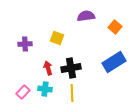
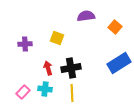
blue rectangle: moved 5 px right, 1 px down
